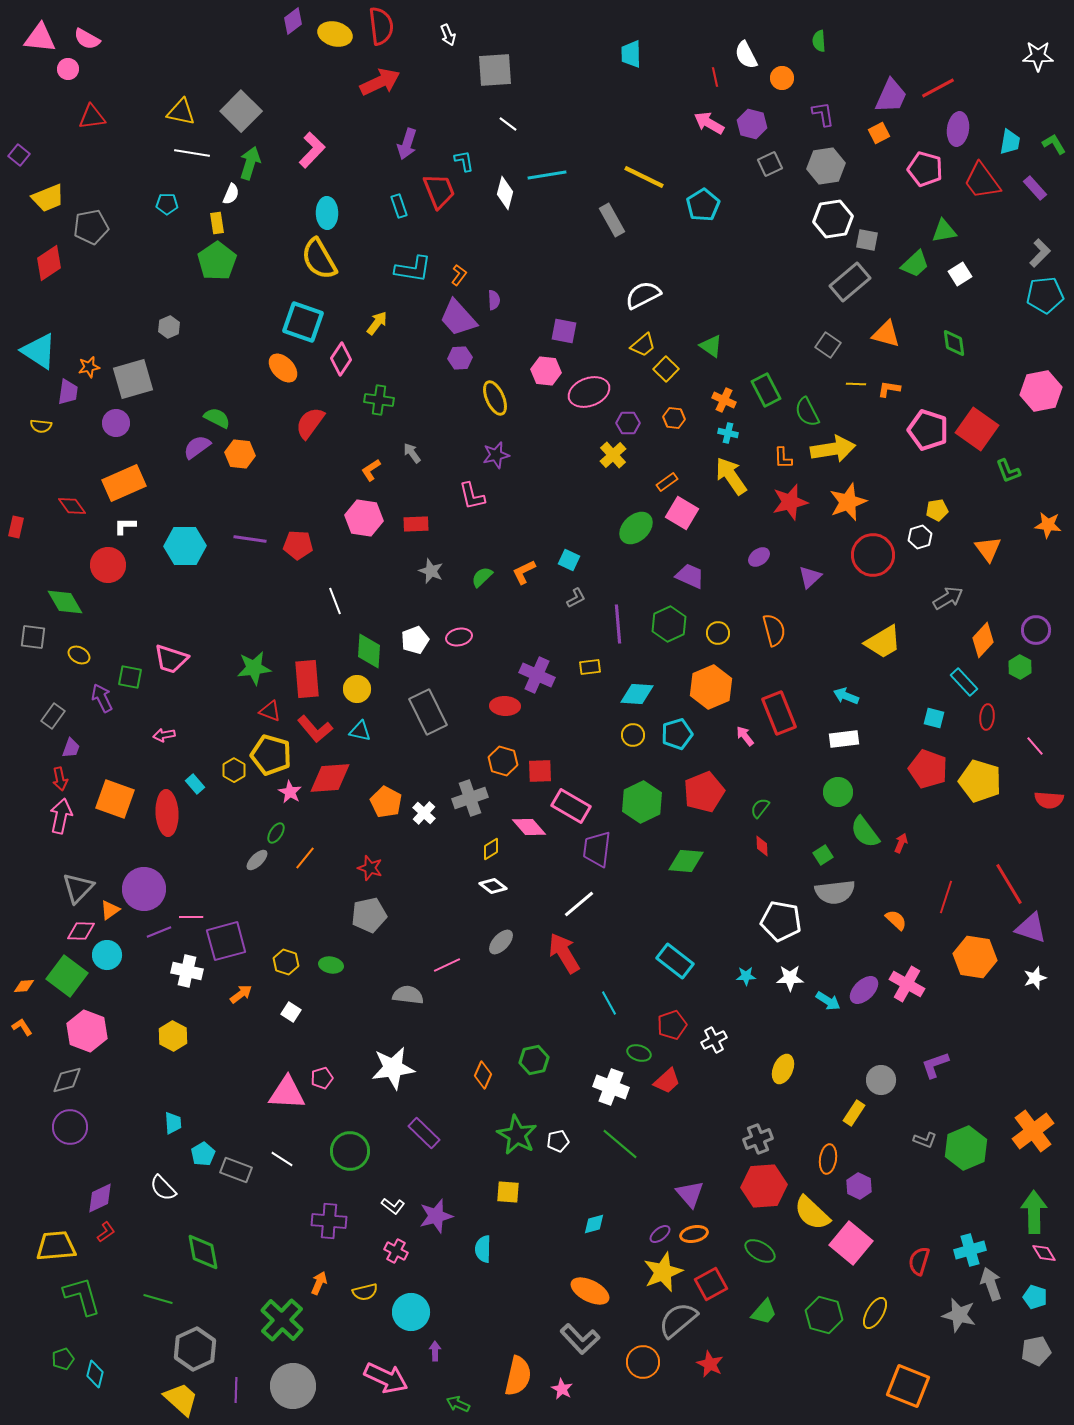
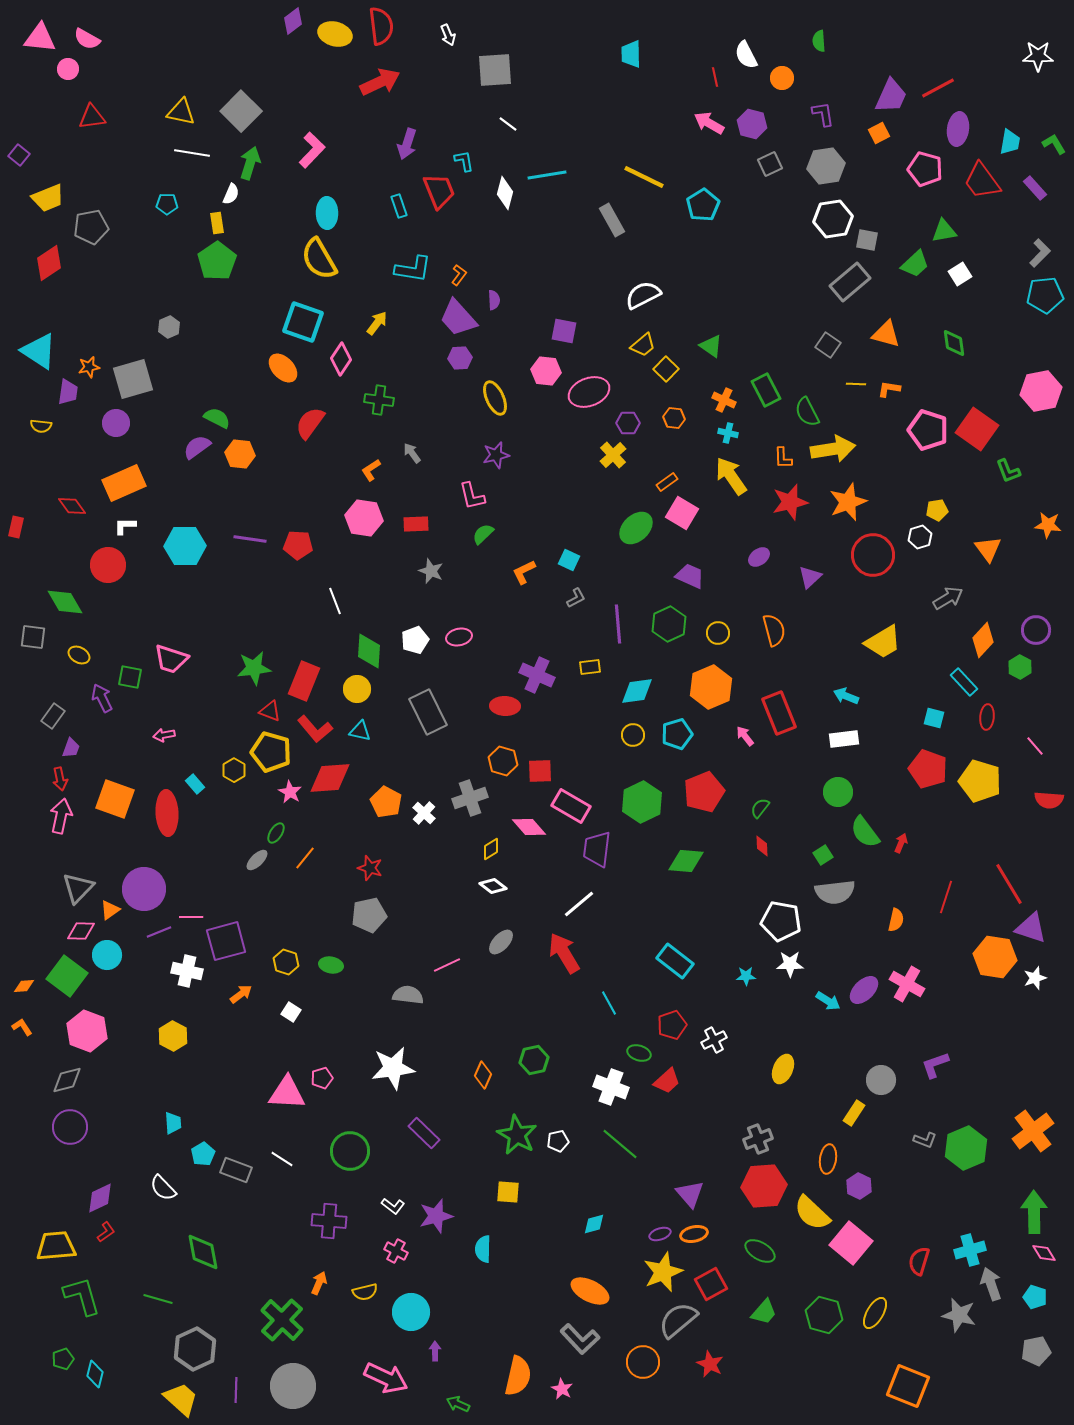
green semicircle at (482, 577): moved 1 px right, 43 px up
red rectangle at (307, 679): moved 3 px left, 2 px down; rotated 27 degrees clockwise
cyan diamond at (637, 694): moved 3 px up; rotated 12 degrees counterclockwise
yellow pentagon at (271, 755): moved 3 px up
orange semicircle at (896, 920): rotated 60 degrees clockwise
orange hexagon at (975, 957): moved 20 px right
white star at (790, 978): moved 14 px up
purple ellipse at (660, 1234): rotated 20 degrees clockwise
